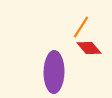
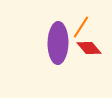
purple ellipse: moved 4 px right, 29 px up
